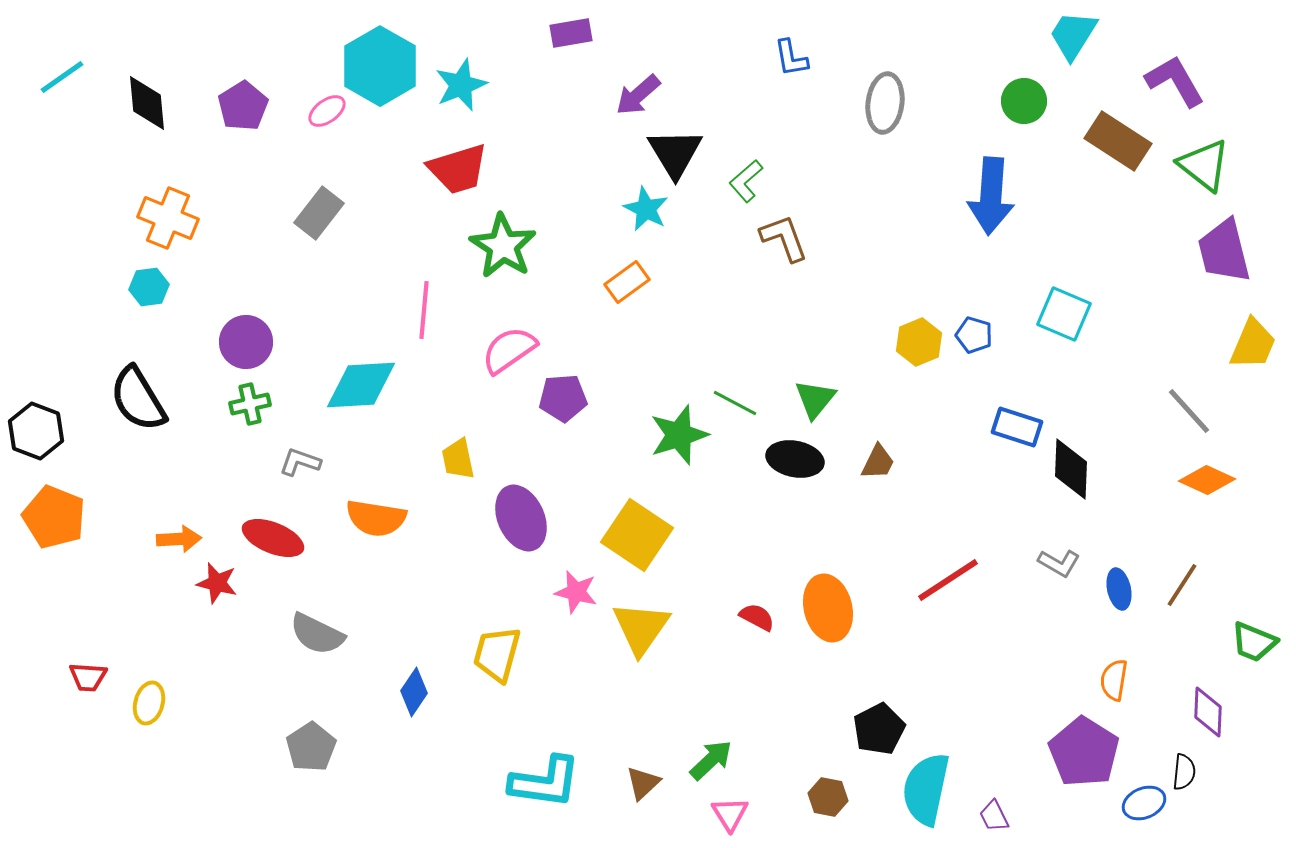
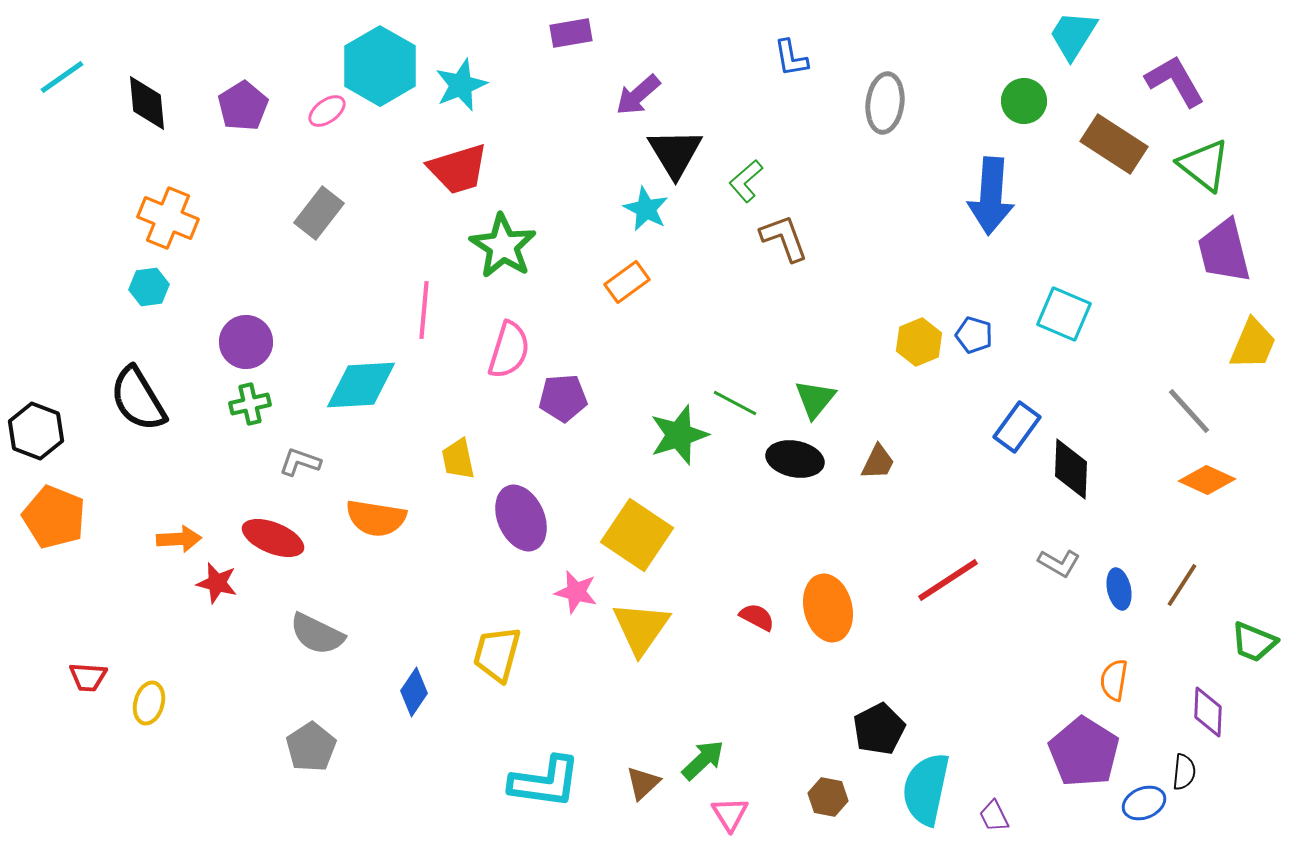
brown rectangle at (1118, 141): moved 4 px left, 3 px down
pink semicircle at (509, 350): rotated 142 degrees clockwise
blue rectangle at (1017, 427): rotated 72 degrees counterclockwise
green arrow at (711, 760): moved 8 px left
